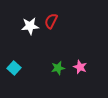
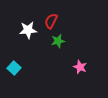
white star: moved 2 px left, 4 px down
green star: moved 27 px up
